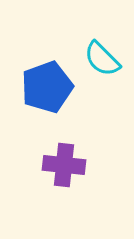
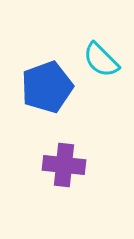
cyan semicircle: moved 1 px left, 1 px down
